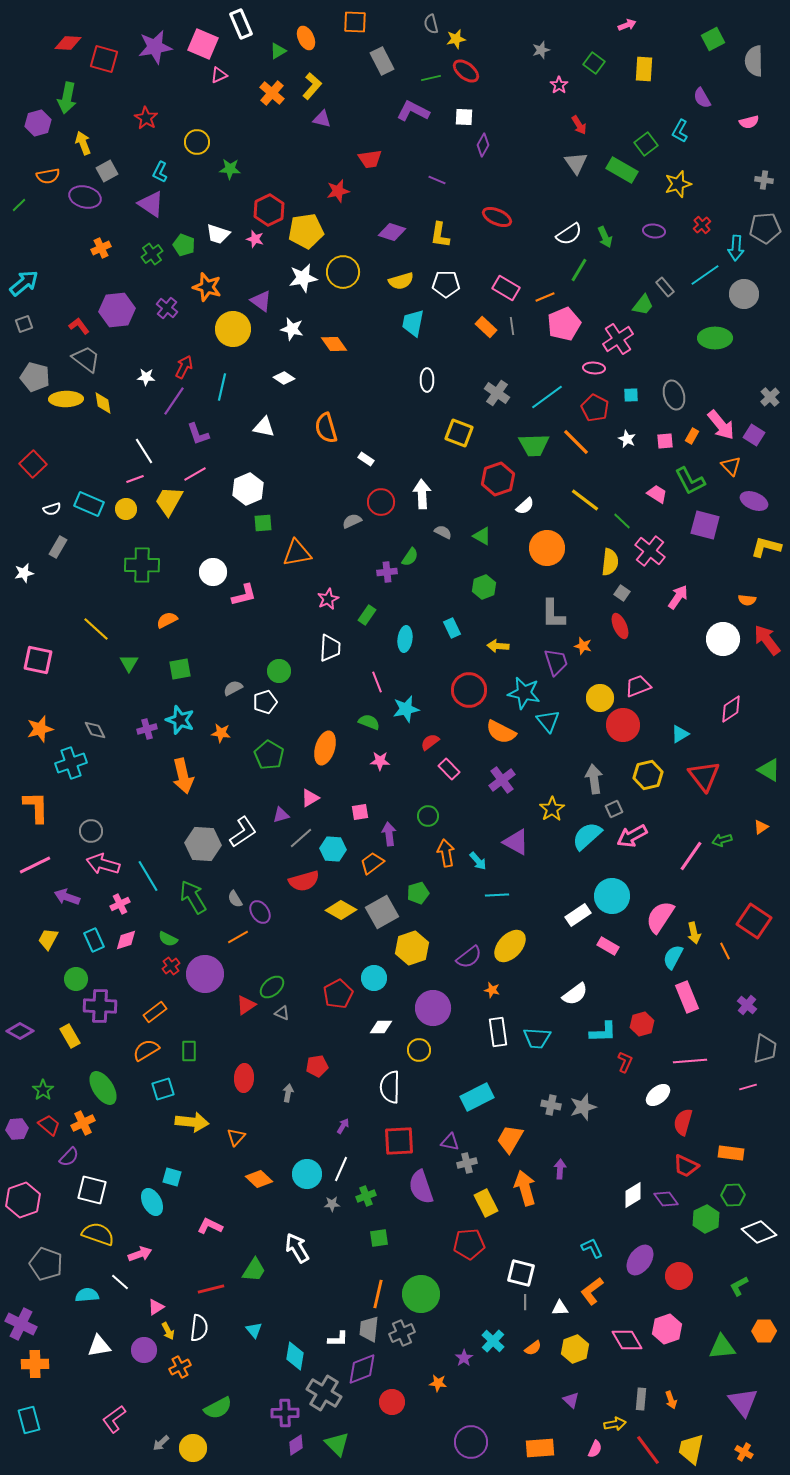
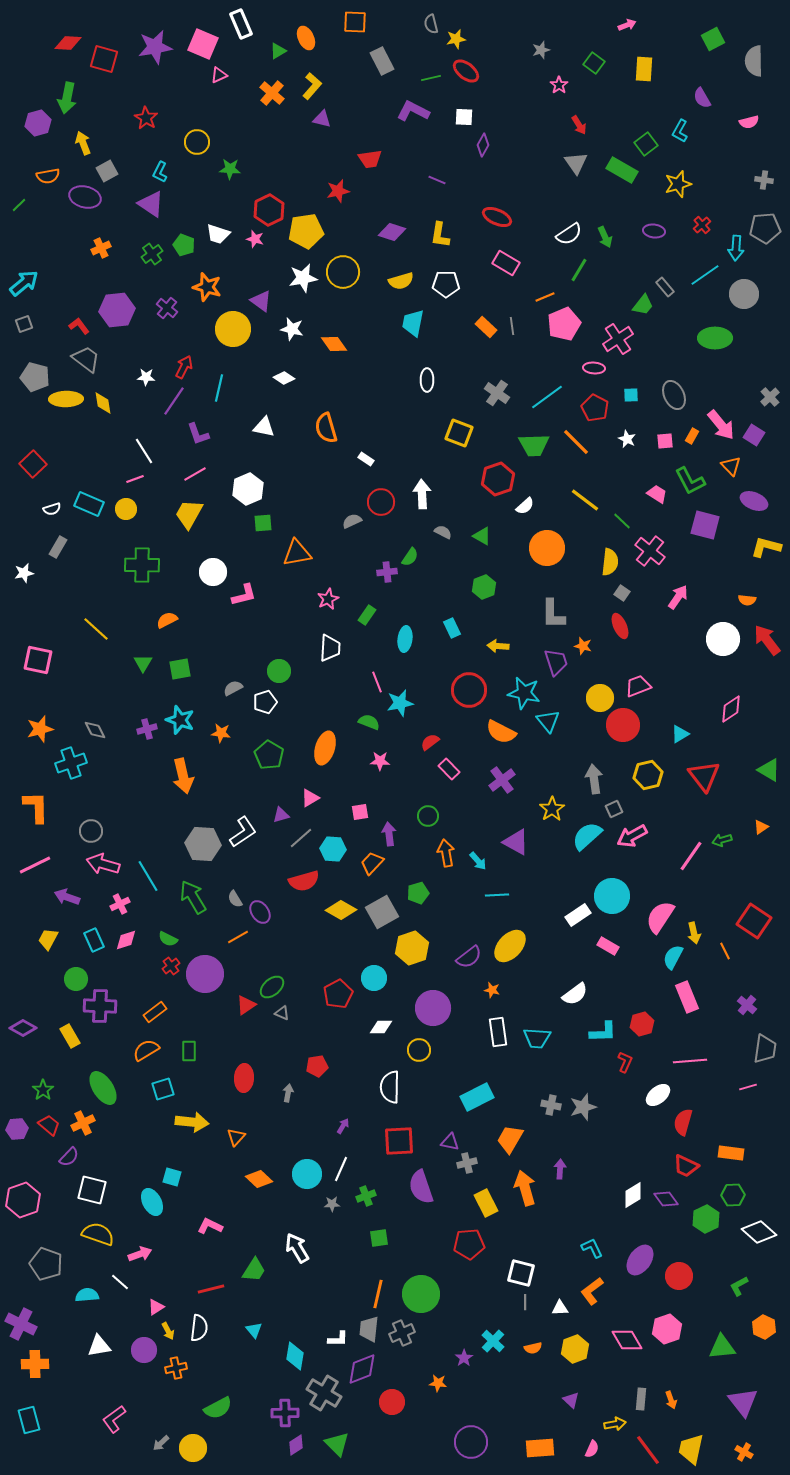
pink rectangle at (506, 288): moved 25 px up
cyan line at (222, 387): moved 3 px left, 1 px down
gray ellipse at (674, 395): rotated 8 degrees counterclockwise
yellow trapezoid at (169, 501): moved 20 px right, 13 px down
green triangle at (129, 663): moved 14 px right
cyan star at (406, 709): moved 6 px left, 6 px up
orange trapezoid at (372, 863): rotated 10 degrees counterclockwise
purple diamond at (20, 1031): moved 3 px right, 3 px up
orange hexagon at (764, 1331): moved 4 px up; rotated 25 degrees clockwise
orange semicircle at (533, 1348): rotated 24 degrees clockwise
orange cross at (180, 1367): moved 4 px left, 1 px down; rotated 15 degrees clockwise
pink semicircle at (595, 1449): moved 3 px left
